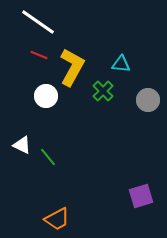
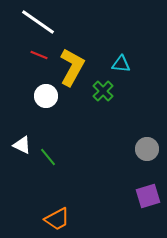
gray circle: moved 1 px left, 49 px down
purple square: moved 7 px right
